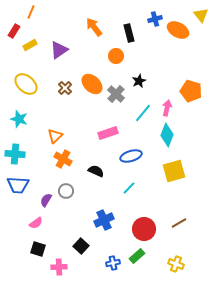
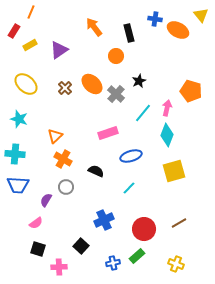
blue cross at (155, 19): rotated 24 degrees clockwise
gray circle at (66, 191): moved 4 px up
